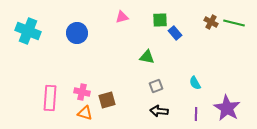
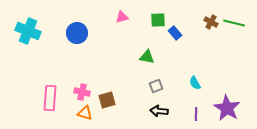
green square: moved 2 px left
